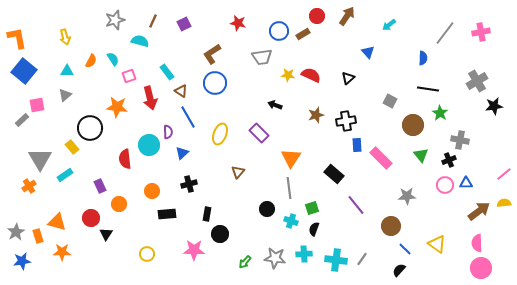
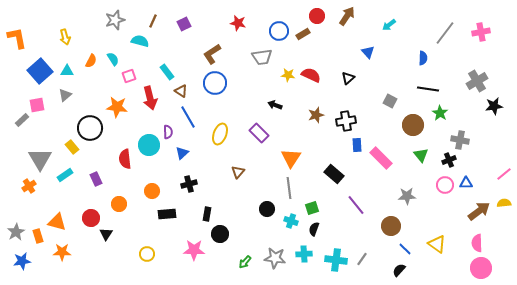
blue square at (24, 71): moved 16 px right; rotated 10 degrees clockwise
purple rectangle at (100, 186): moved 4 px left, 7 px up
